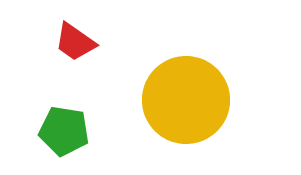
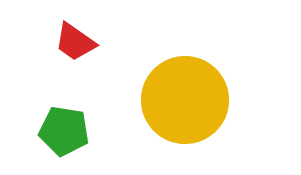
yellow circle: moved 1 px left
